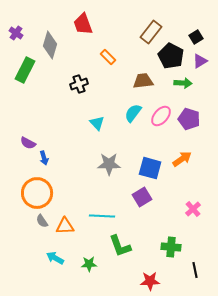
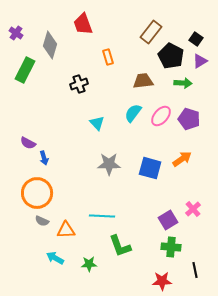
black square: moved 2 px down; rotated 24 degrees counterclockwise
orange rectangle: rotated 28 degrees clockwise
purple square: moved 26 px right, 23 px down
gray semicircle: rotated 32 degrees counterclockwise
orange triangle: moved 1 px right, 4 px down
red star: moved 12 px right
